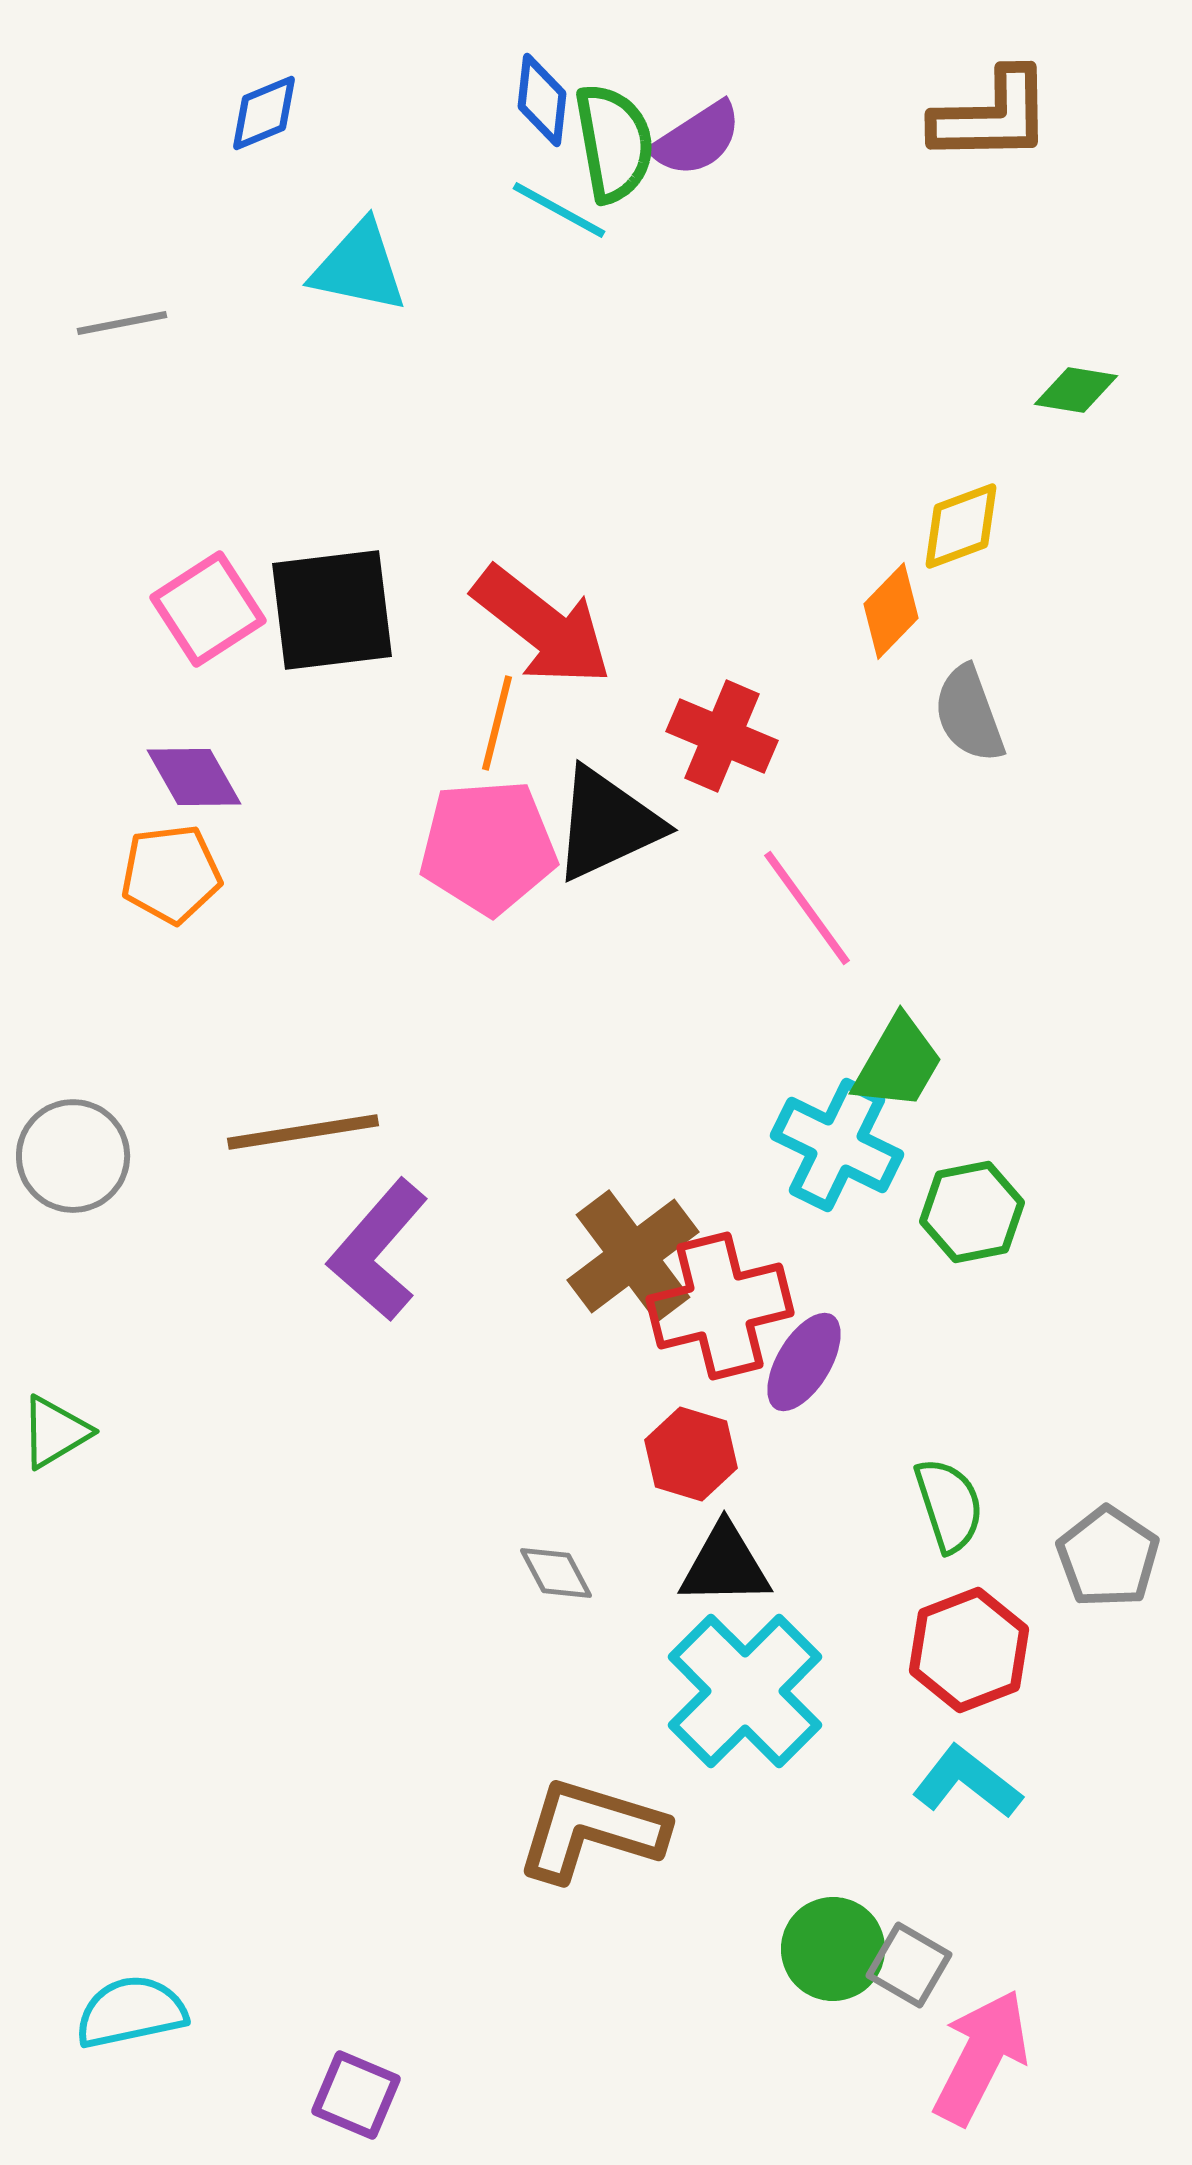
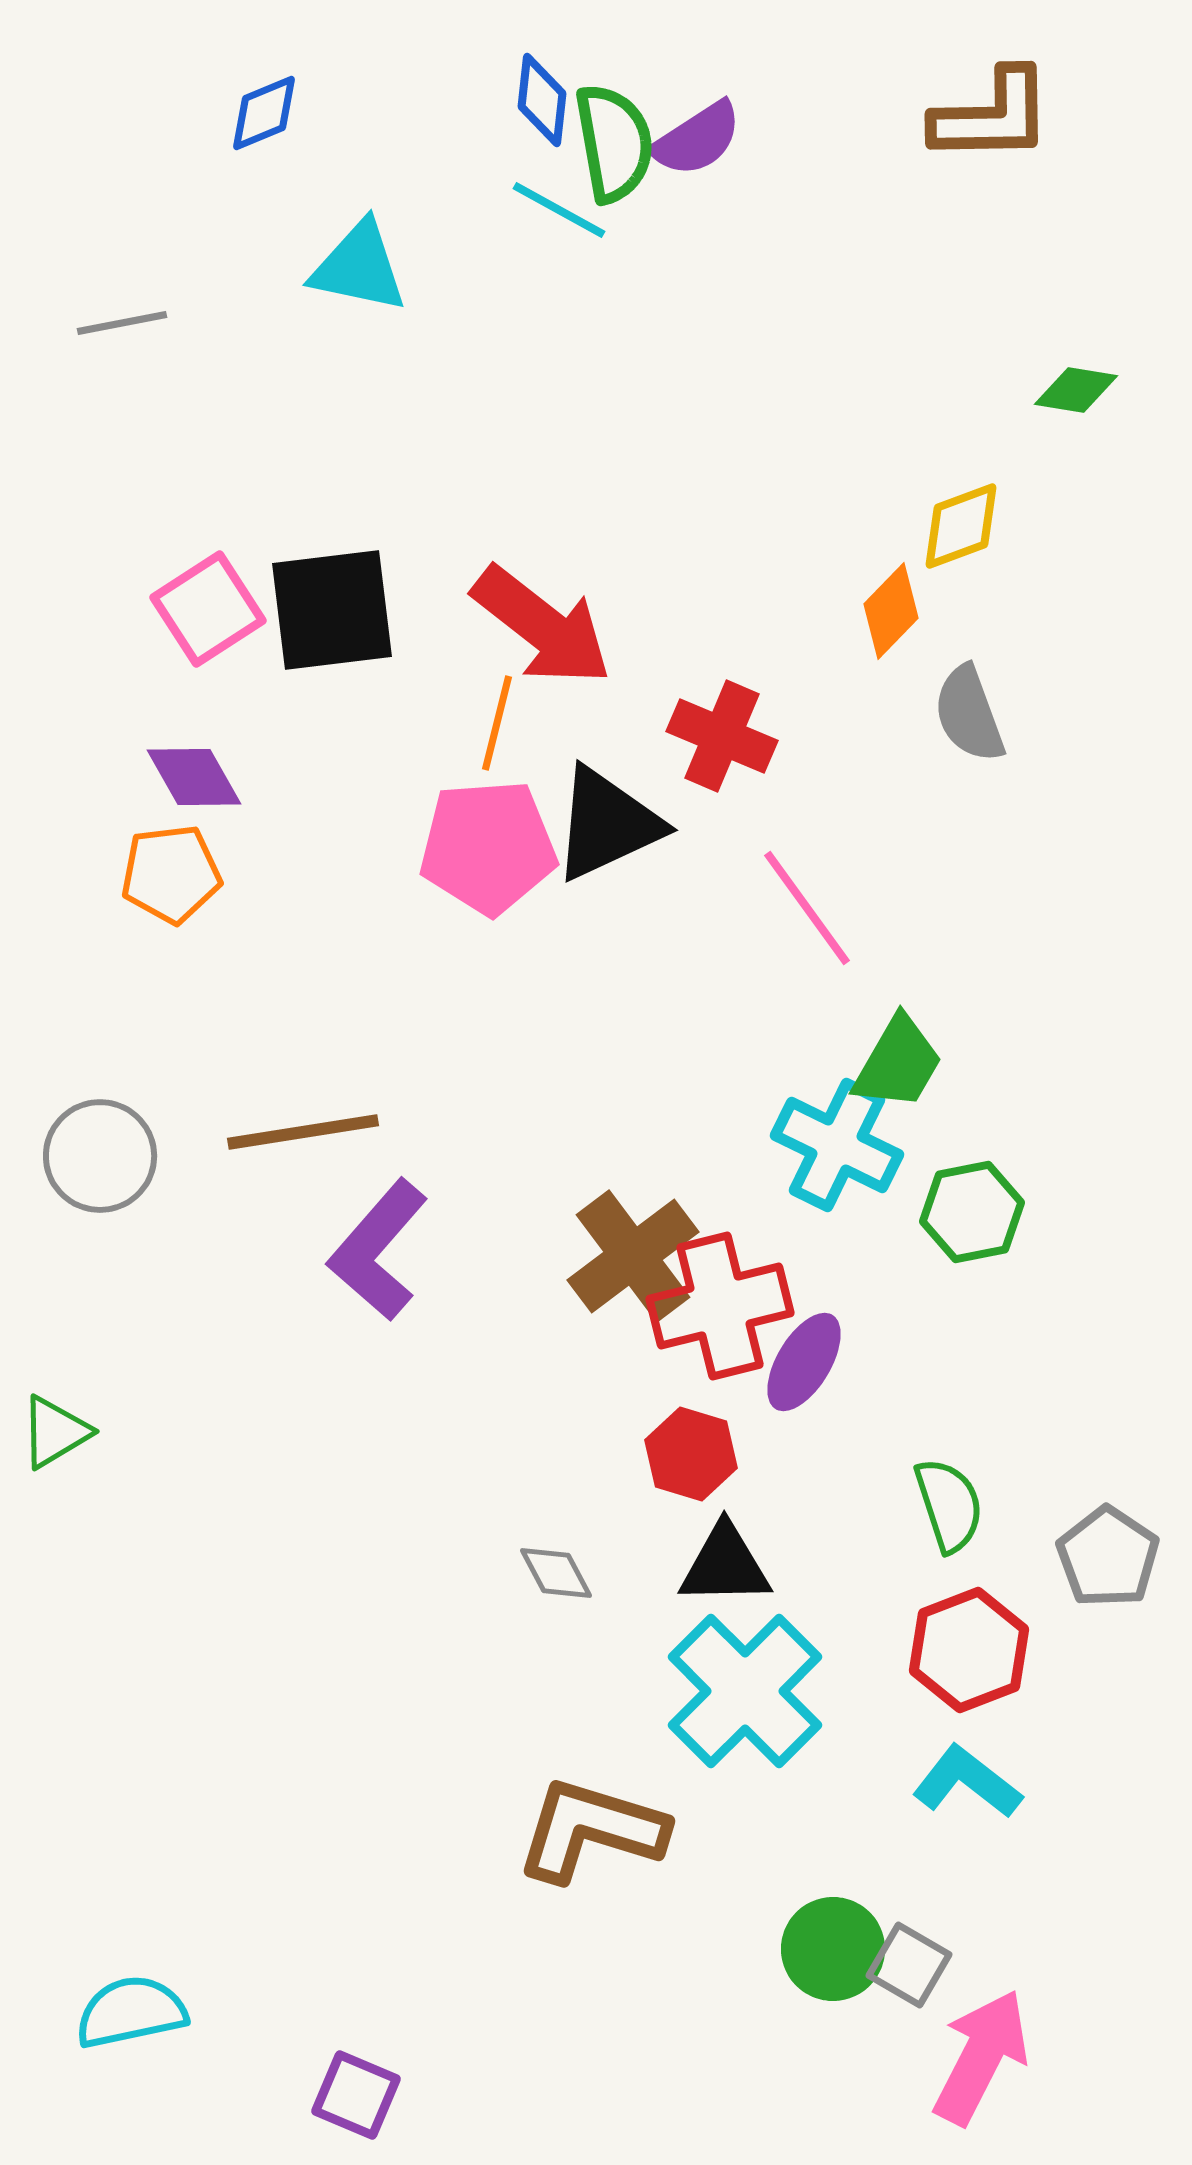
gray circle at (73, 1156): moved 27 px right
